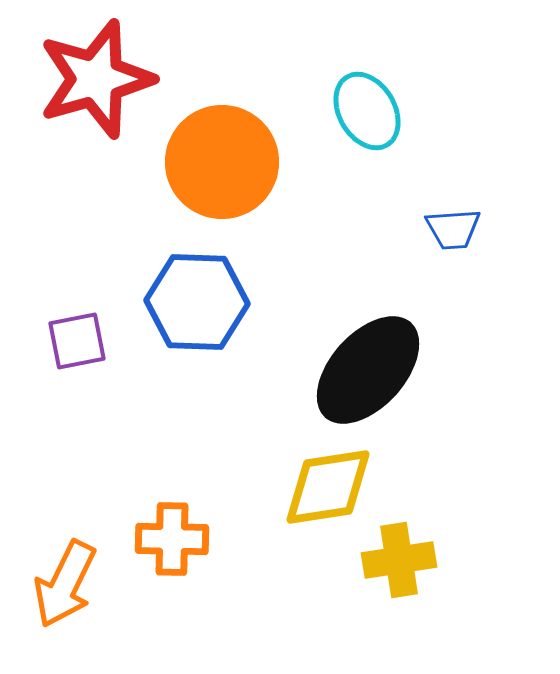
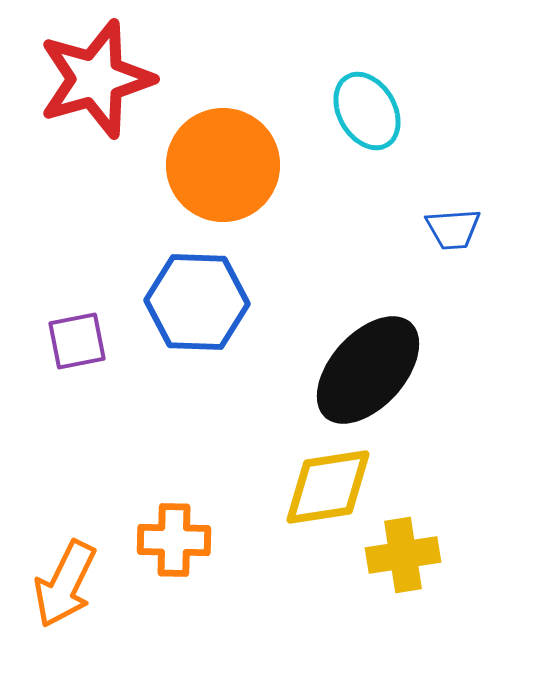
orange circle: moved 1 px right, 3 px down
orange cross: moved 2 px right, 1 px down
yellow cross: moved 4 px right, 5 px up
